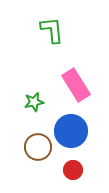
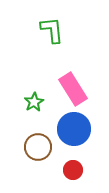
pink rectangle: moved 3 px left, 4 px down
green star: rotated 18 degrees counterclockwise
blue circle: moved 3 px right, 2 px up
